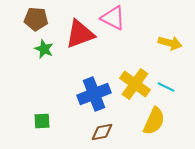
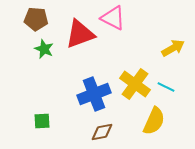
yellow arrow: moved 3 px right, 5 px down; rotated 45 degrees counterclockwise
